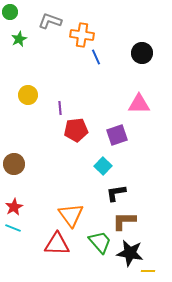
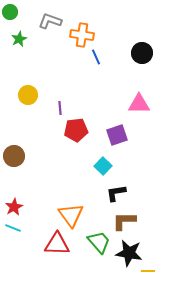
brown circle: moved 8 px up
green trapezoid: moved 1 px left
black star: moved 1 px left
